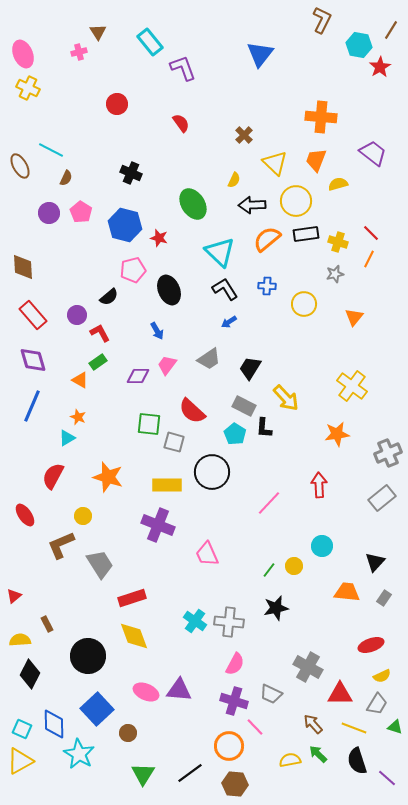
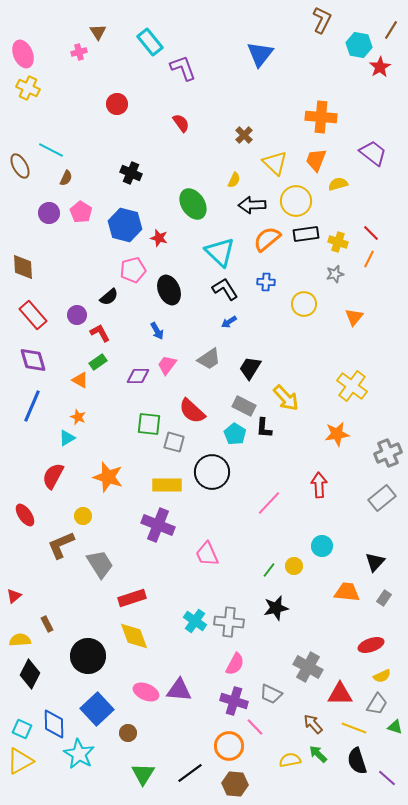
blue cross at (267, 286): moved 1 px left, 4 px up
